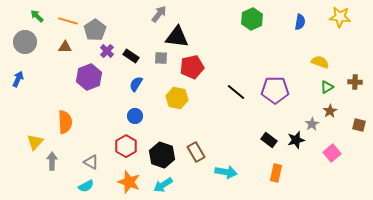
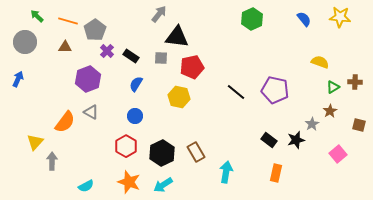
blue semicircle at (300, 22): moved 4 px right, 3 px up; rotated 49 degrees counterclockwise
purple hexagon at (89, 77): moved 1 px left, 2 px down
green triangle at (327, 87): moved 6 px right
purple pentagon at (275, 90): rotated 12 degrees clockwise
yellow hexagon at (177, 98): moved 2 px right, 1 px up
orange semicircle at (65, 122): rotated 40 degrees clockwise
pink square at (332, 153): moved 6 px right, 1 px down
black hexagon at (162, 155): moved 2 px up; rotated 15 degrees clockwise
gray triangle at (91, 162): moved 50 px up
cyan arrow at (226, 172): rotated 90 degrees counterclockwise
